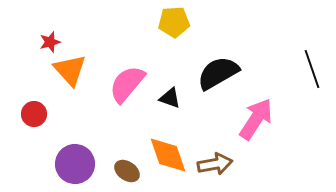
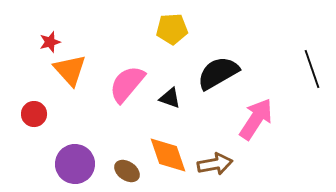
yellow pentagon: moved 2 px left, 7 px down
